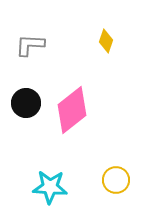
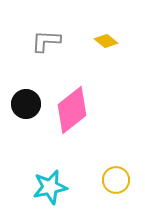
yellow diamond: rotated 70 degrees counterclockwise
gray L-shape: moved 16 px right, 4 px up
black circle: moved 1 px down
cyan star: rotated 16 degrees counterclockwise
